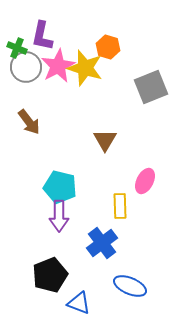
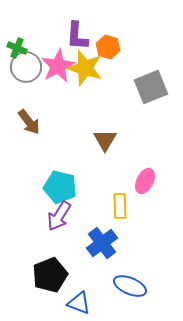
purple L-shape: moved 35 px right; rotated 8 degrees counterclockwise
purple arrow: rotated 32 degrees clockwise
